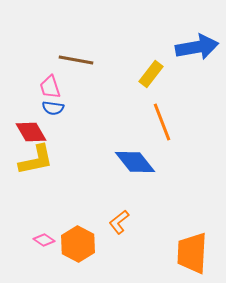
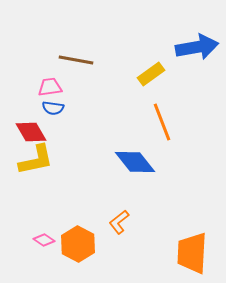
yellow rectangle: rotated 16 degrees clockwise
pink trapezoid: rotated 100 degrees clockwise
